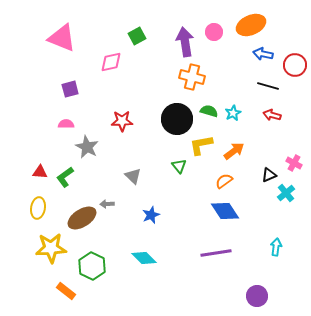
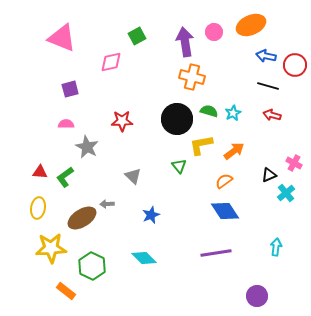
blue arrow: moved 3 px right, 2 px down
